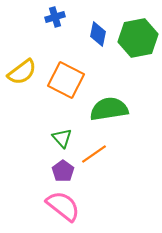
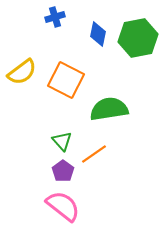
green triangle: moved 3 px down
